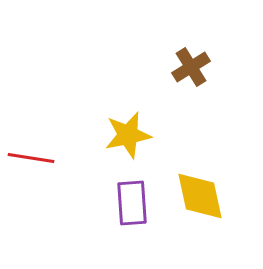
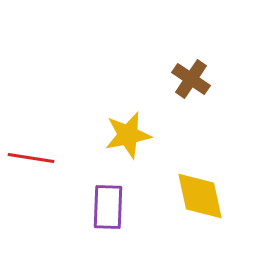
brown cross: moved 12 px down; rotated 24 degrees counterclockwise
purple rectangle: moved 24 px left, 4 px down; rotated 6 degrees clockwise
